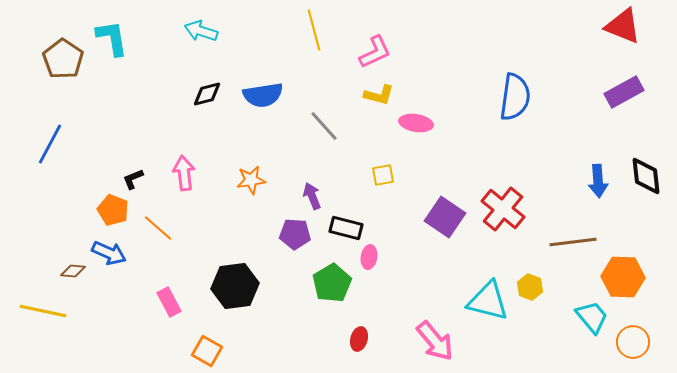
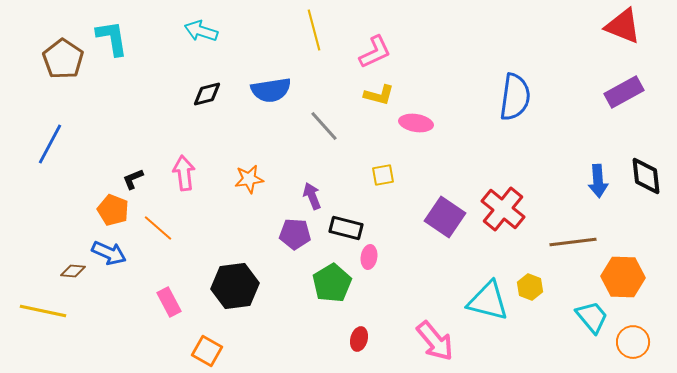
blue semicircle at (263, 95): moved 8 px right, 5 px up
orange star at (251, 180): moved 2 px left, 1 px up
